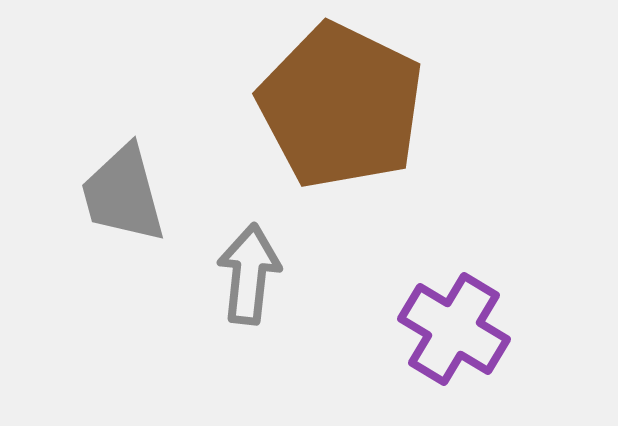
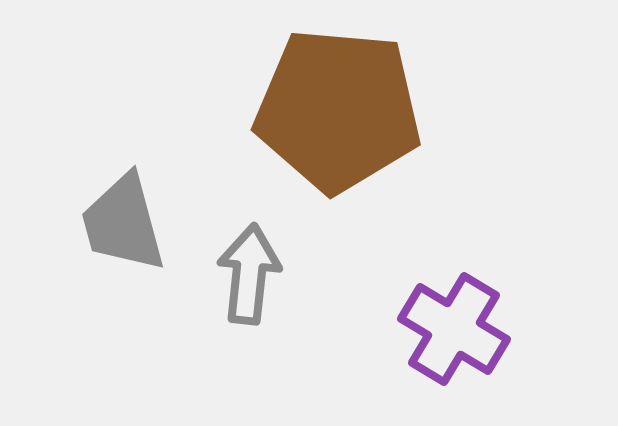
brown pentagon: moved 3 px left, 4 px down; rotated 21 degrees counterclockwise
gray trapezoid: moved 29 px down
